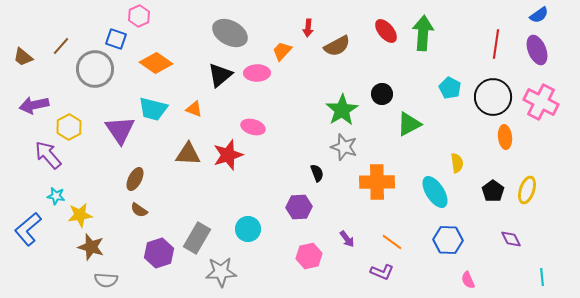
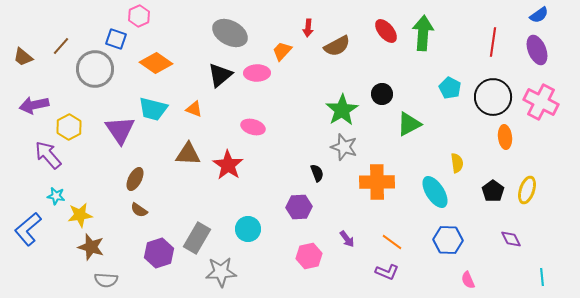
red line at (496, 44): moved 3 px left, 2 px up
red star at (228, 155): moved 10 px down; rotated 20 degrees counterclockwise
purple L-shape at (382, 272): moved 5 px right
